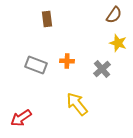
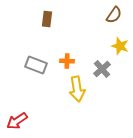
brown rectangle: rotated 14 degrees clockwise
yellow star: moved 2 px right, 3 px down
yellow arrow: moved 15 px up; rotated 150 degrees counterclockwise
red arrow: moved 4 px left, 3 px down
